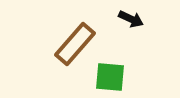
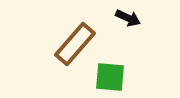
black arrow: moved 3 px left, 1 px up
